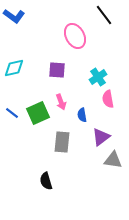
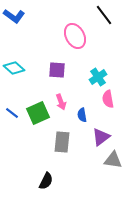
cyan diamond: rotated 55 degrees clockwise
black semicircle: rotated 138 degrees counterclockwise
